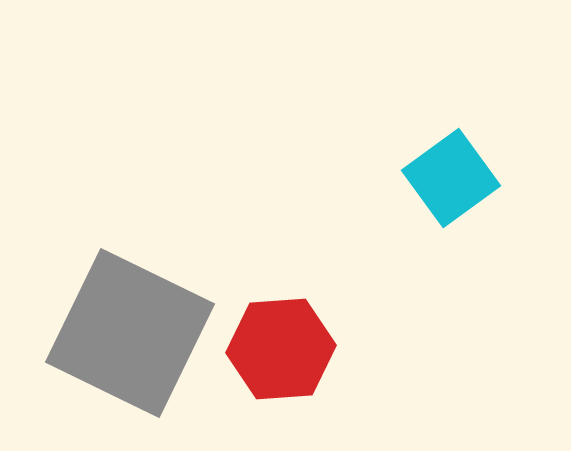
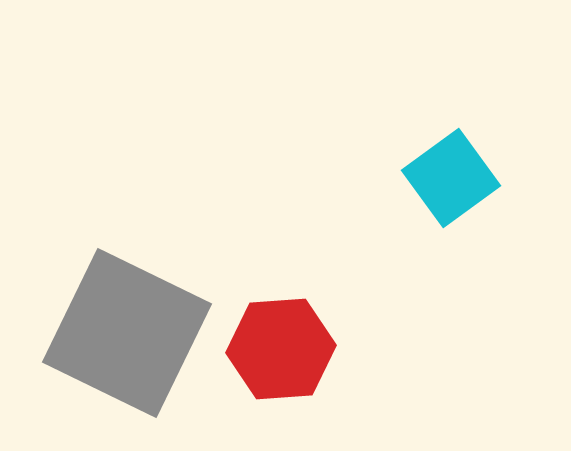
gray square: moved 3 px left
